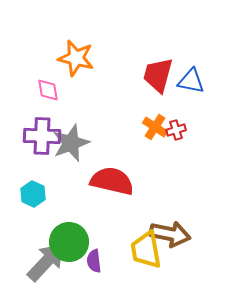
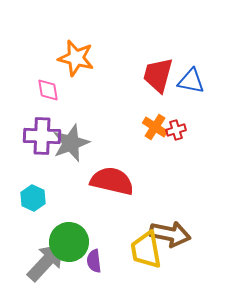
cyan hexagon: moved 4 px down
